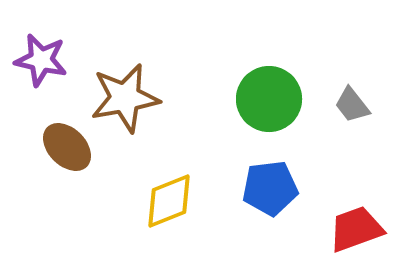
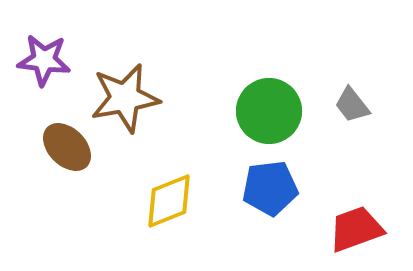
purple star: moved 3 px right; rotated 6 degrees counterclockwise
green circle: moved 12 px down
